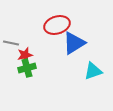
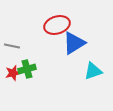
gray line: moved 1 px right, 3 px down
red star: moved 12 px left, 18 px down
green cross: moved 1 px down
